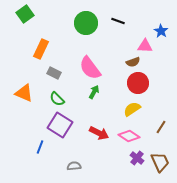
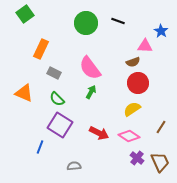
green arrow: moved 3 px left
